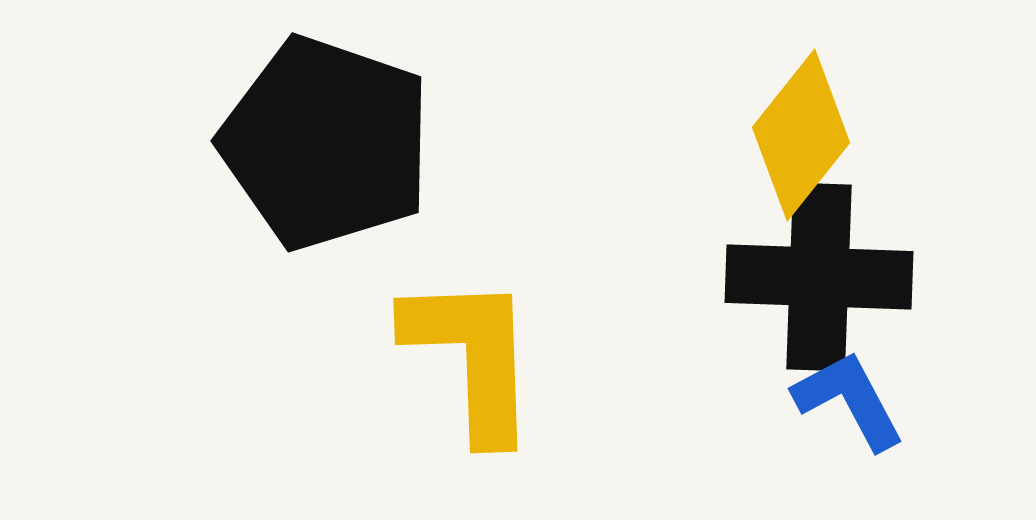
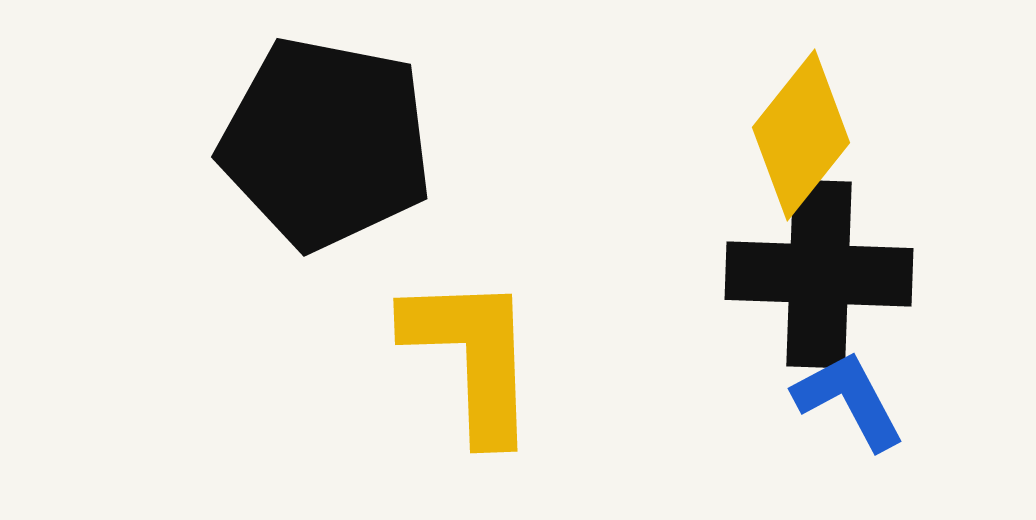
black pentagon: rotated 8 degrees counterclockwise
black cross: moved 3 px up
